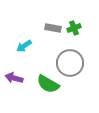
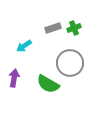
gray rectangle: rotated 28 degrees counterclockwise
purple arrow: rotated 84 degrees clockwise
